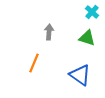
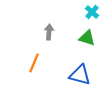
blue triangle: rotated 20 degrees counterclockwise
